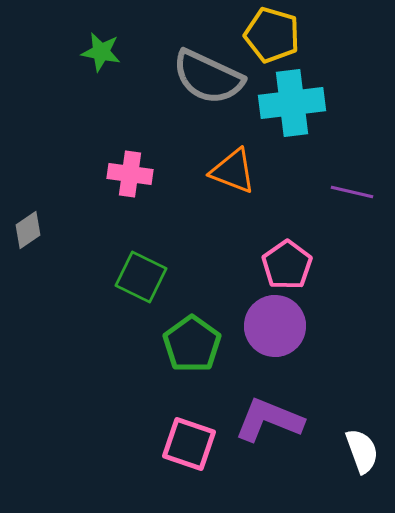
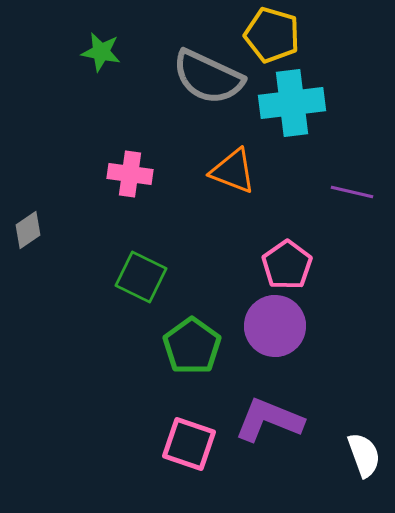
green pentagon: moved 2 px down
white semicircle: moved 2 px right, 4 px down
